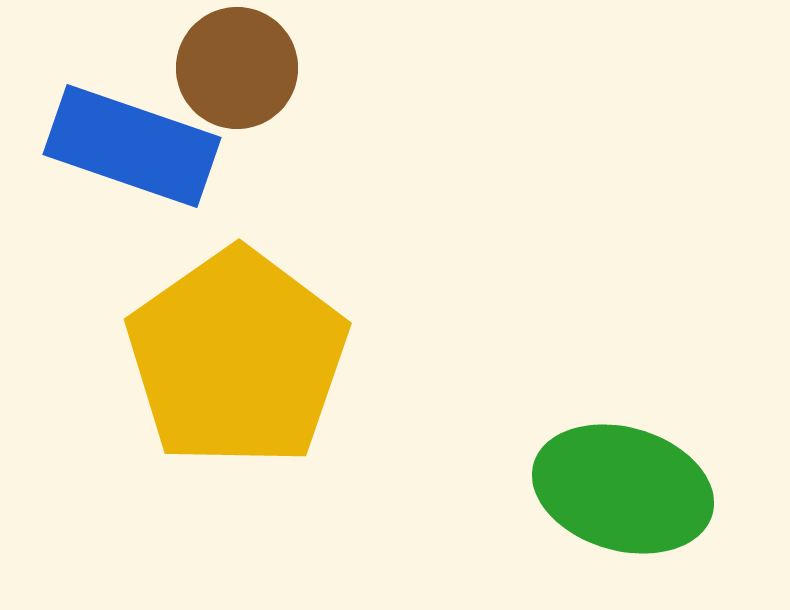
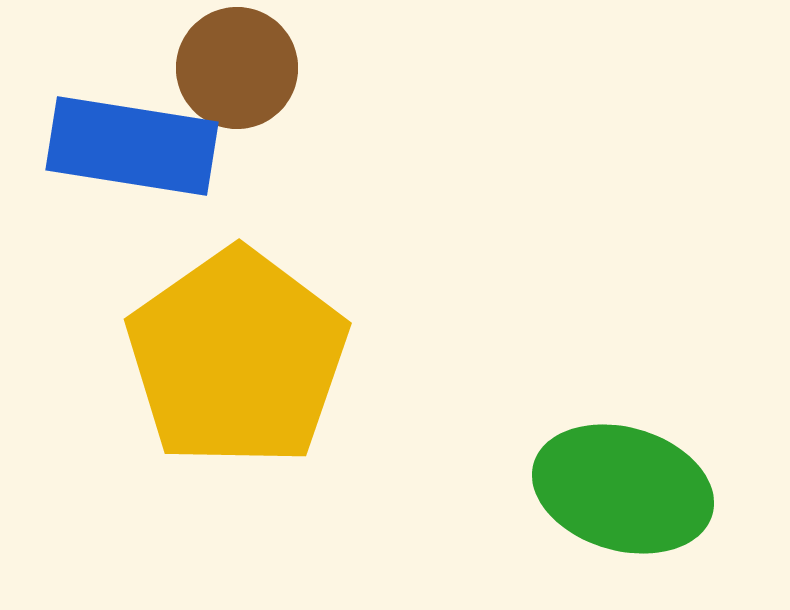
blue rectangle: rotated 10 degrees counterclockwise
